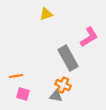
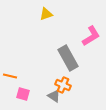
pink L-shape: moved 2 px right, 1 px up
orange line: moved 6 px left; rotated 24 degrees clockwise
gray triangle: moved 2 px left; rotated 24 degrees clockwise
